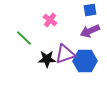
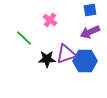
purple arrow: moved 1 px down
purple triangle: moved 1 px right
